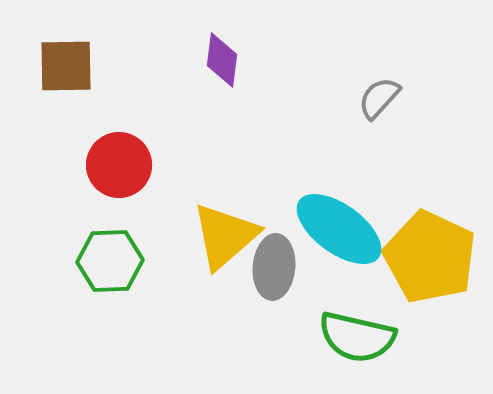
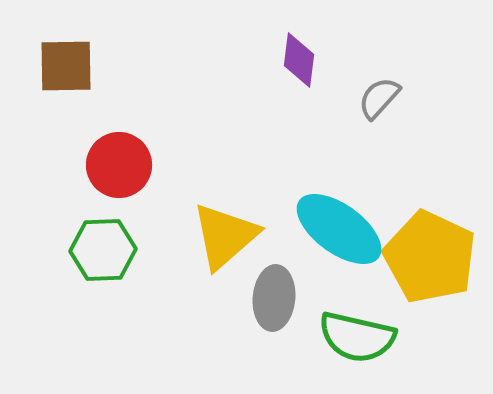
purple diamond: moved 77 px right
green hexagon: moved 7 px left, 11 px up
gray ellipse: moved 31 px down
